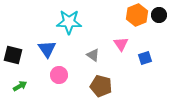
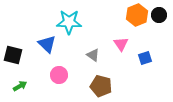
blue triangle: moved 5 px up; rotated 12 degrees counterclockwise
